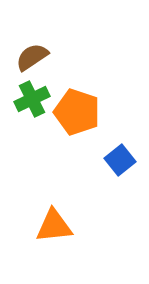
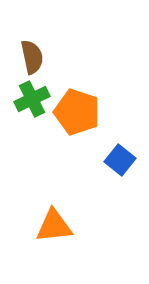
brown semicircle: rotated 112 degrees clockwise
blue square: rotated 12 degrees counterclockwise
